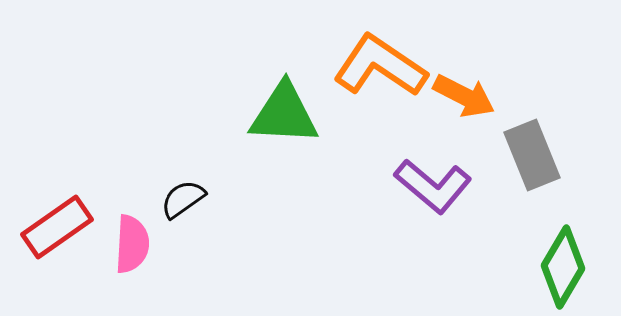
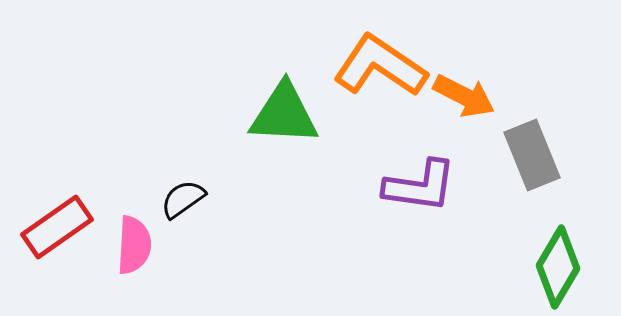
purple L-shape: moved 13 px left; rotated 32 degrees counterclockwise
pink semicircle: moved 2 px right, 1 px down
green diamond: moved 5 px left
